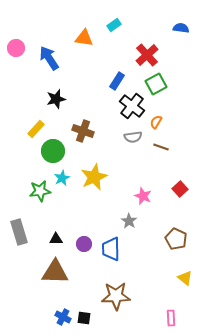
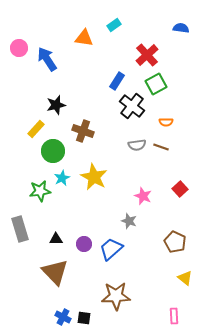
pink circle: moved 3 px right
blue arrow: moved 2 px left, 1 px down
black star: moved 6 px down
orange semicircle: moved 10 px right; rotated 120 degrees counterclockwise
gray semicircle: moved 4 px right, 8 px down
yellow star: rotated 20 degrees counterclockwise
gray star: rotated 14 degrees counterclockwise
gray rectangle: moved 1 px right, 3 px up
brown pentagon: moved 1 px left, 3 px down
blue trapezoid: rotated 50 degrees clockwise
brown triangle: rotated 44 degrees clockwise
pink rectangle: moved 3 px right, 2 px up
